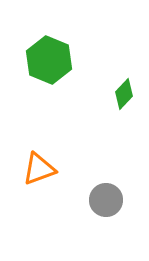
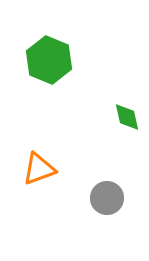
green diamond: moved 3 px right, 23 px down; rotated 56 degrees counterclockwise
gray circle: moved 1 px right, 2 px up
